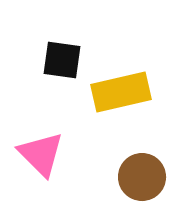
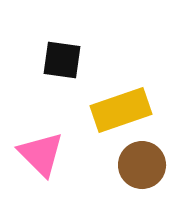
yellow rectangle: moved 18 px down; rotated 6 degrees counterclockwise
brown circle: moved 12 px up
